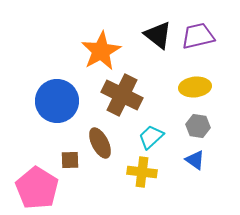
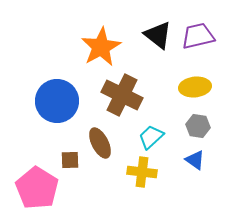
orange star: moved 4 px up
